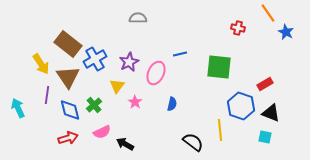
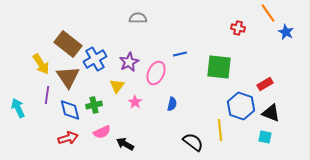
green cross: rotated 28 degrees clockwise
